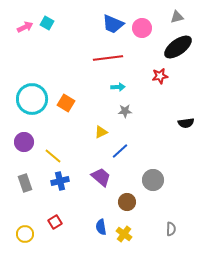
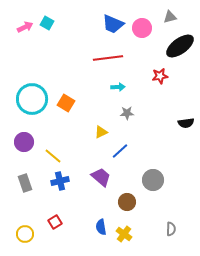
gray triangle: moved 7 px left
black ellipse: moved 2 px right, 1 px up
gray star: moved 2 px right, 2 px down
